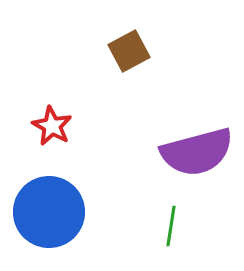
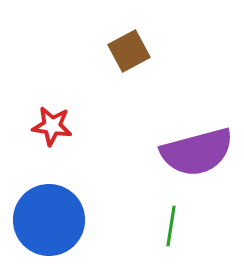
red star: rotated 21 degrees counterclockwise
blue circle: moved 8 px down
